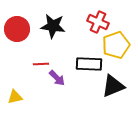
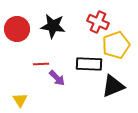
yellow triangle: moved 5 px right, 3 px down; rotated 49 degrees counterclockwise
